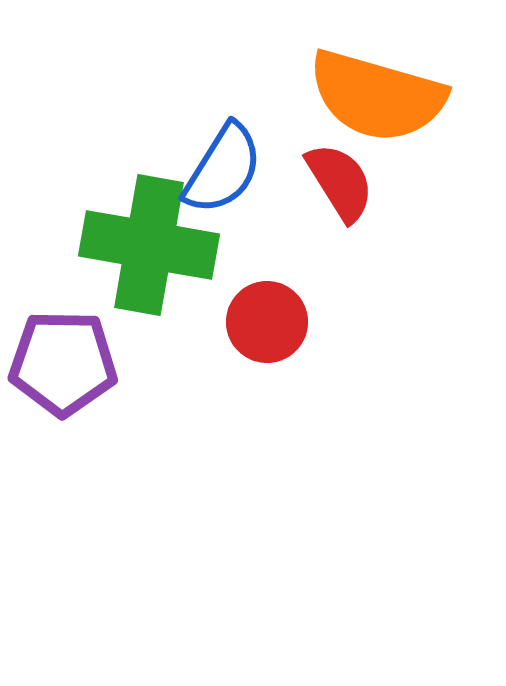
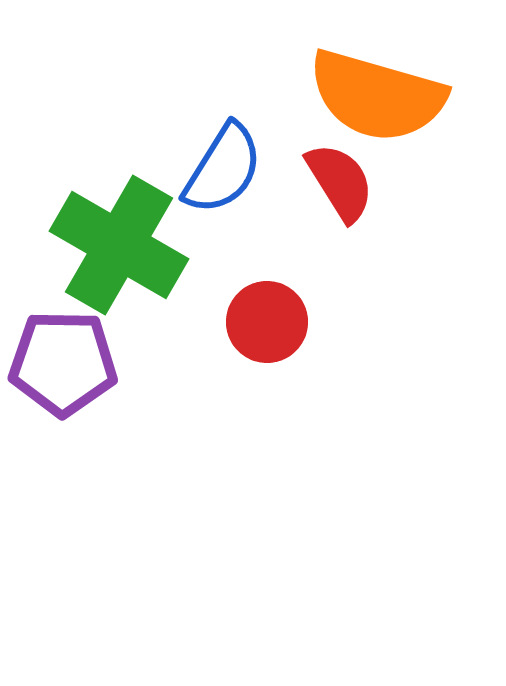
green cross: moved 30 px left; rotated 20 degrees clockwise
